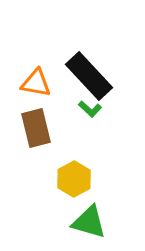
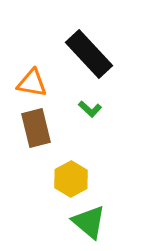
black rectangle: moved 22 px up
orange triangle: moved 4 px left
yellow hexagon: moved 3 px left
green triangle: rotated 24 degrees clockwise
